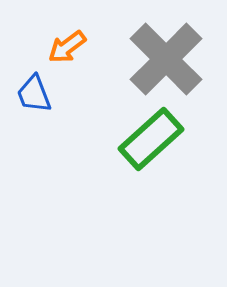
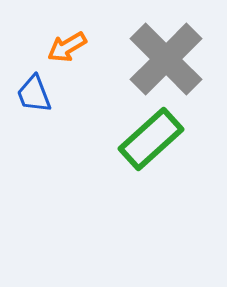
orange arrow: rotated 6 degrees clockwise
